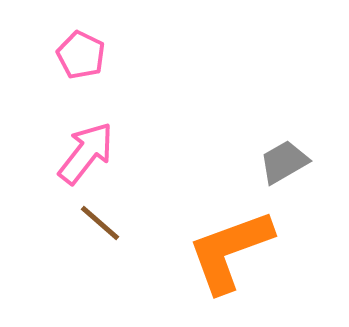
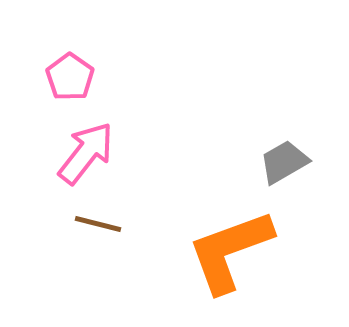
pink pentagon: moved 11 px left, 22 px down; rotated 9 degrees clockwise
brown line: moved 2 px left, 1 px down; rotated 27 degrees counterclockwise
